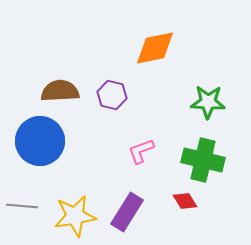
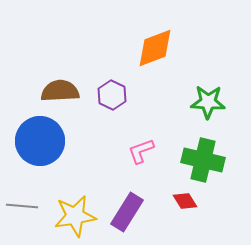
orange diamond: rotated 9 degrees counterclockwise
purple hexagon: rotated 12 degrees clockwise
